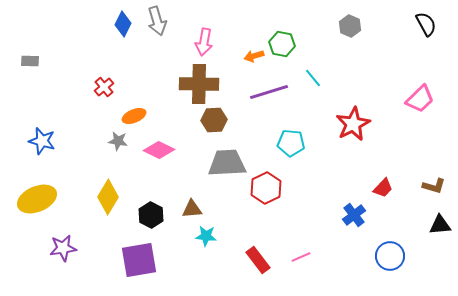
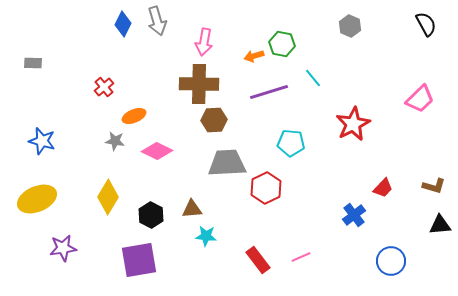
gray rectangle: moved 3 px right, 2 px down
gray star: moved 3 px left
pink diamond: moved 2 px left, 1 px down
blue circle: moved 1 px right, 5 px down
